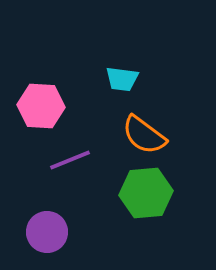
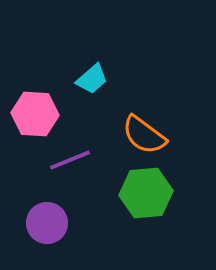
cyan trapezoid: moved 30 px left; rotated 48 degrees counterclockwise
pink hexagon: moved 6 px left, 8 px down
purple circle: moved 9 px up
